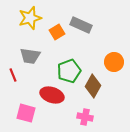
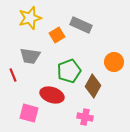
orange square: moved 3 px down
pink square: moved 3 px right
